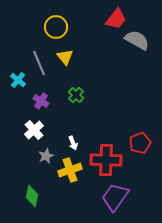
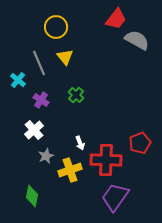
purple cross: moved 1 px up
white arrow: moved 7 px right
